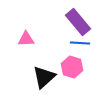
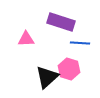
purple rectangle: moved 17 px left; rotated 32 degrees counterclockwise
pink hexagon: moved 3 px left, 2 px down
black triangle: moved 3 px right
